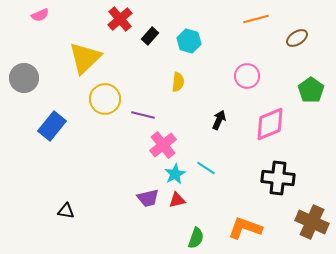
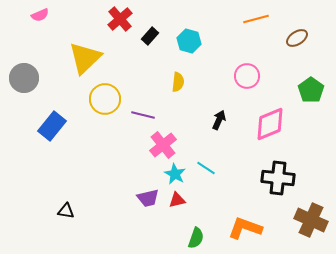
cyan star: rotated 15 degrees counterclockwise
brown cross: moved 1 px left, 2 px up
